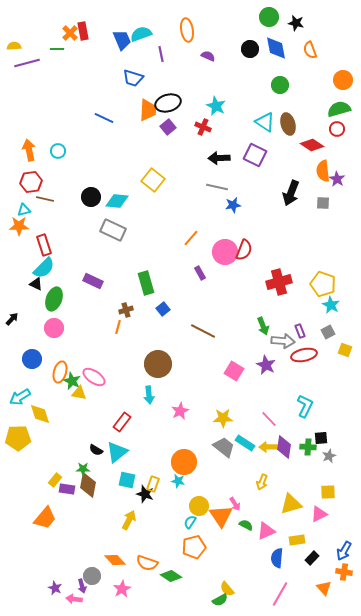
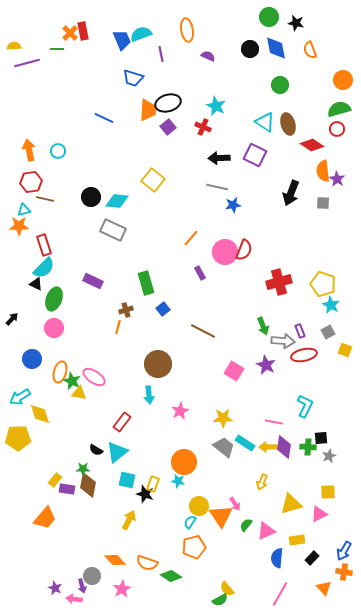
pink line at (269, 419): moved 5 px right, 3 px down; rotated 36 degrees counterclockwise
green semicircle at (246, 525): rotated 80 degrees counterclockwise
